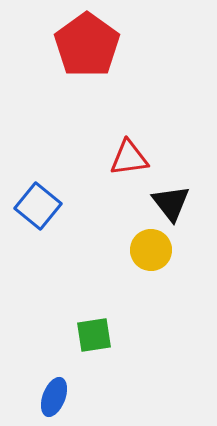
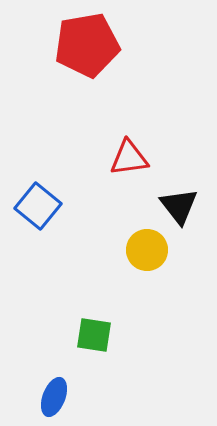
red pentagon: rotated 26 degrees clockwise
black triangle: moved 8 px right, 3 px down
yellow circle: moved 4 px left
green square: rotated 18 degrees clockwise
